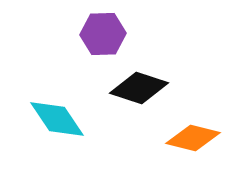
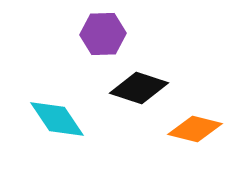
orange diamond: moved 2 px right, 9 px up
